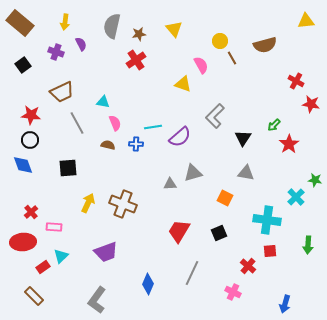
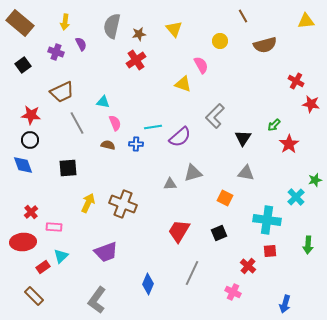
brown line at (232, 58): moved 11 px right, 42 px up
green star at (315, 180): rotated 24 degrees counterclockwise
